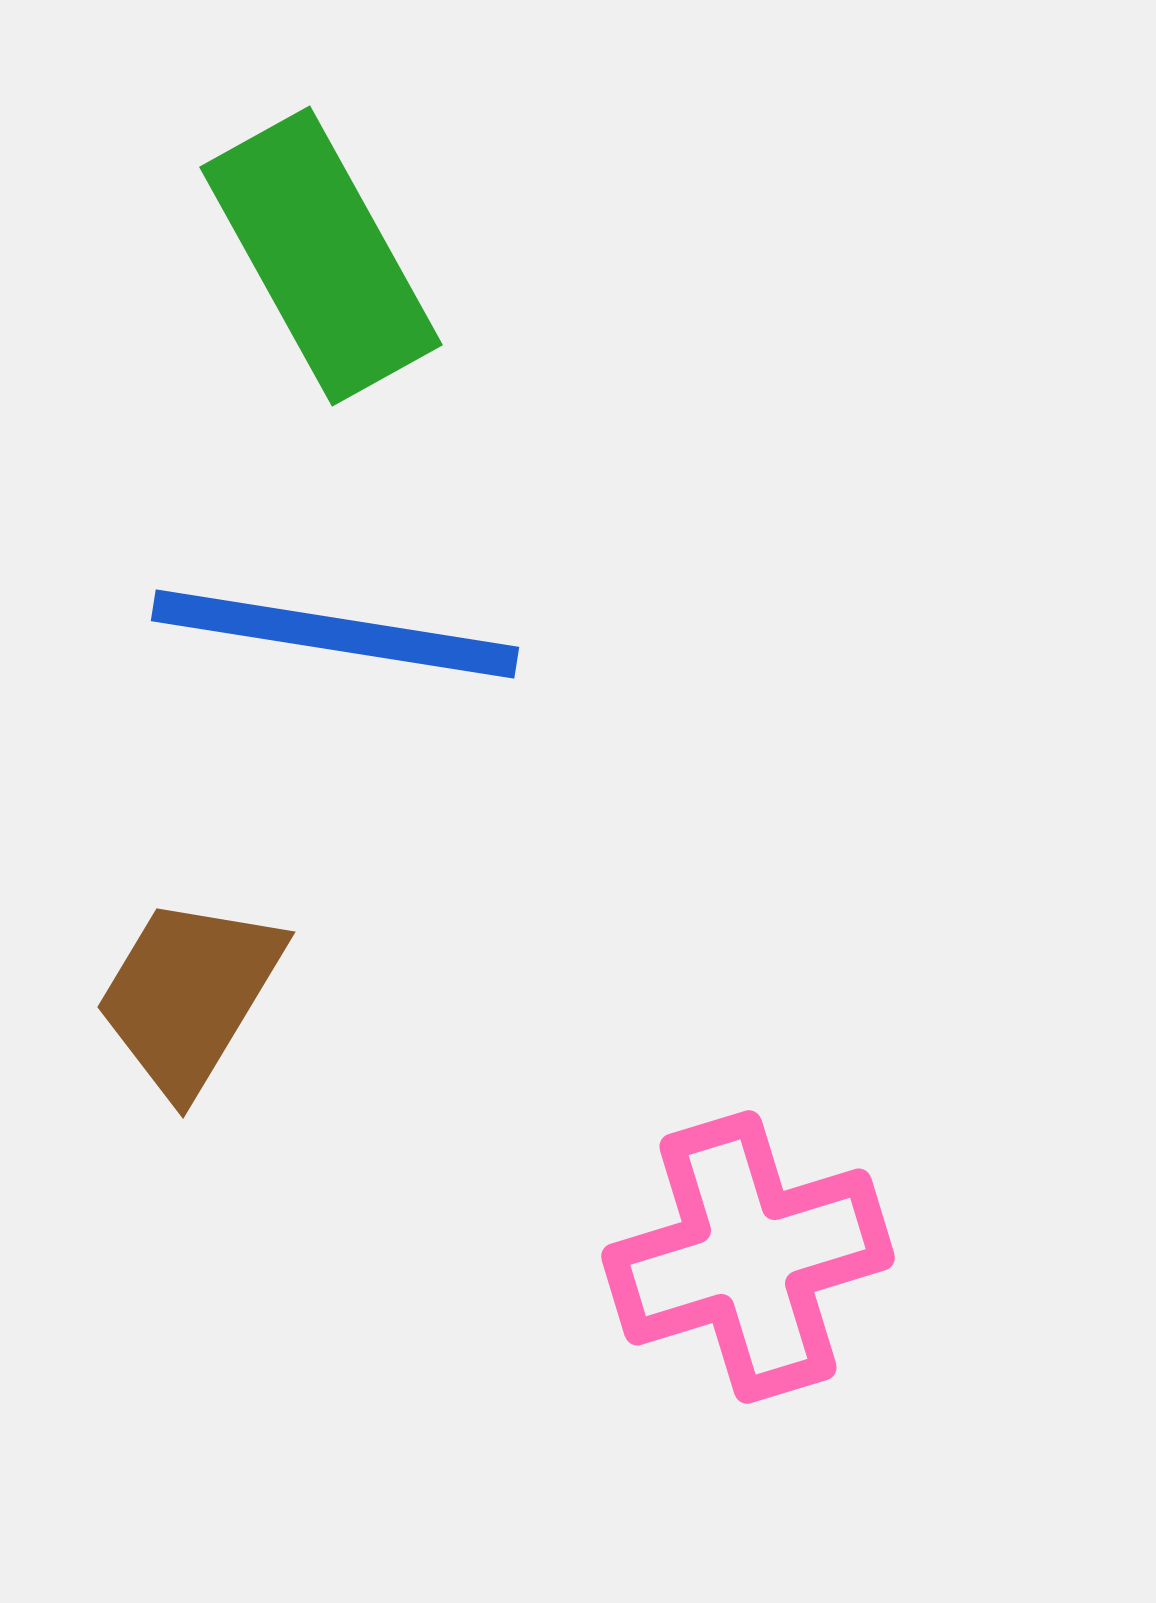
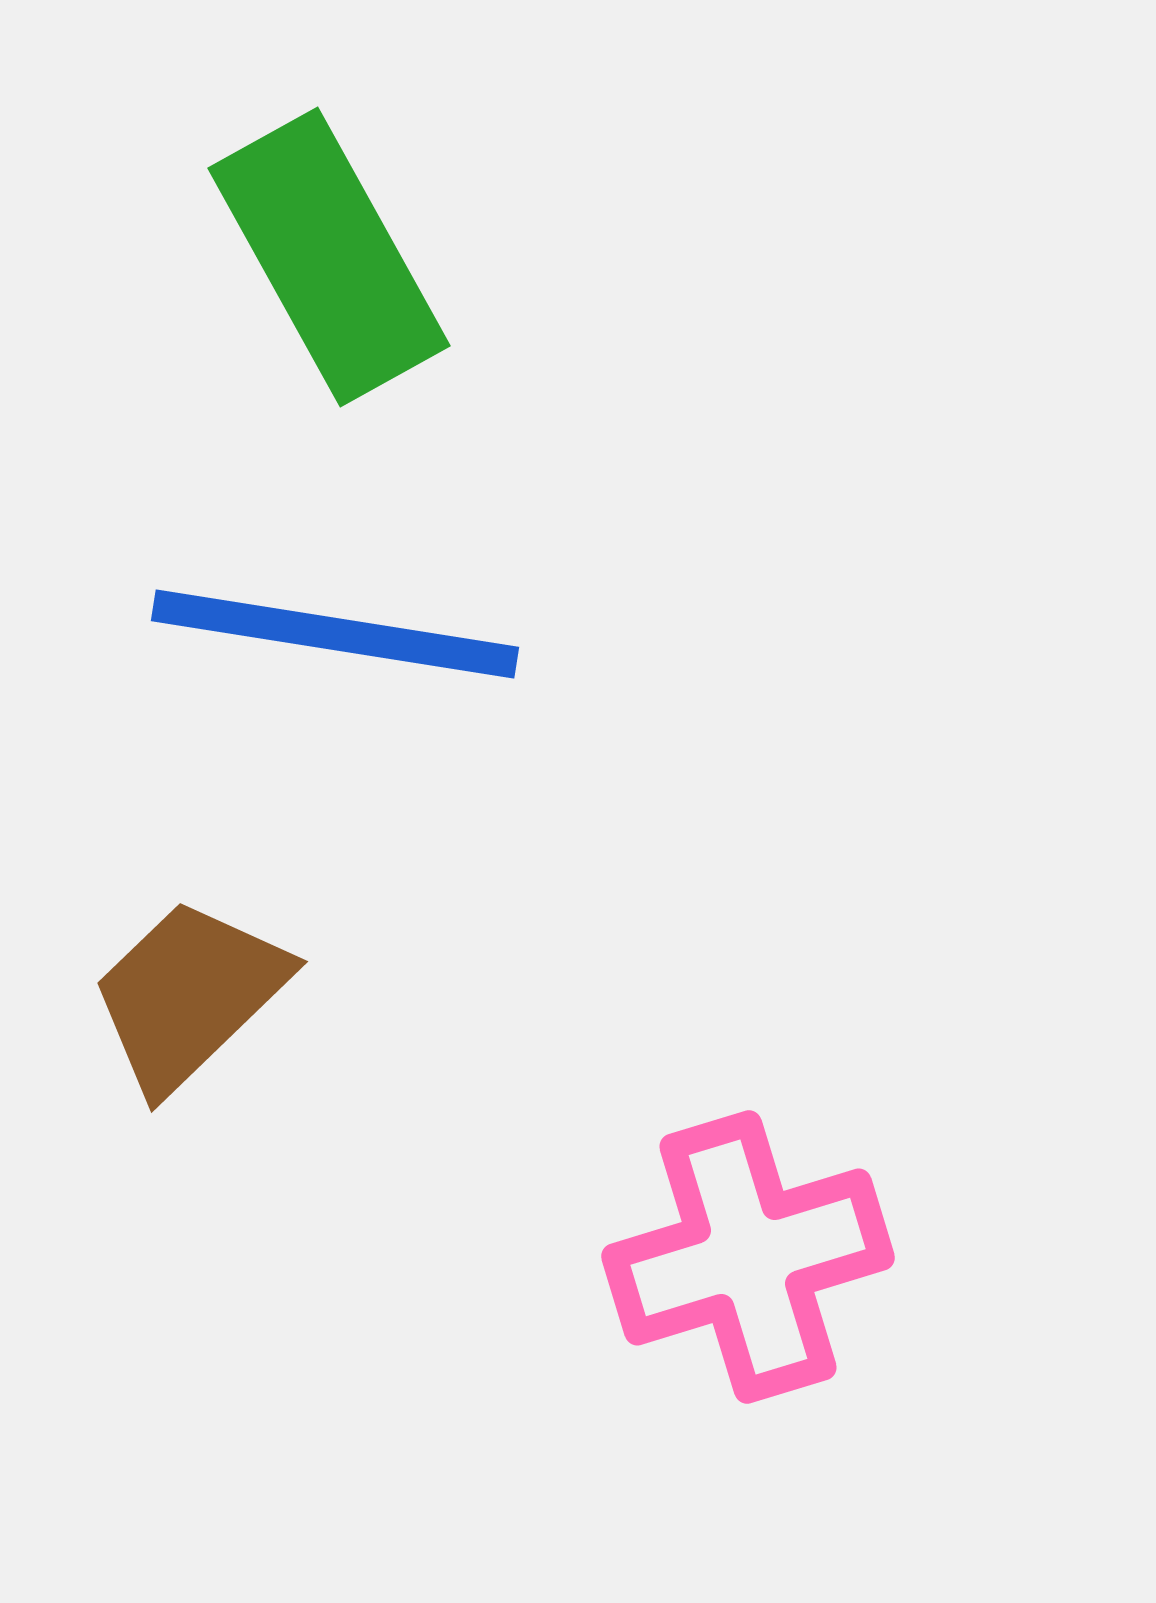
green rectangle: moved 8 px right, 1 px down
brown trapezoid: rotated 15 degrees clockwise
